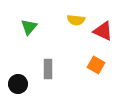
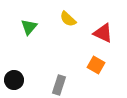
yellow semicircle: moved 8 px left, 1 px up; rotated 36 degrees clockwise
red triangle: moved 2 px down
gray rectangle: moved 11 px right, 16 px down; rotated 18 degrees clockwise
black circle: moved 4 px left, 4 px up
